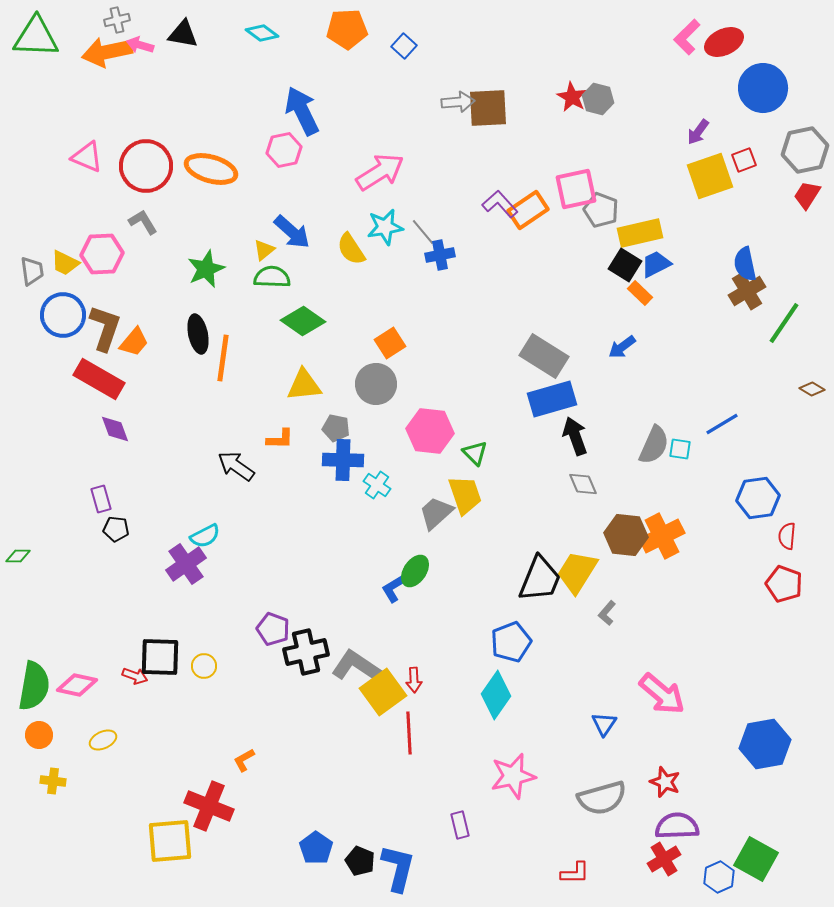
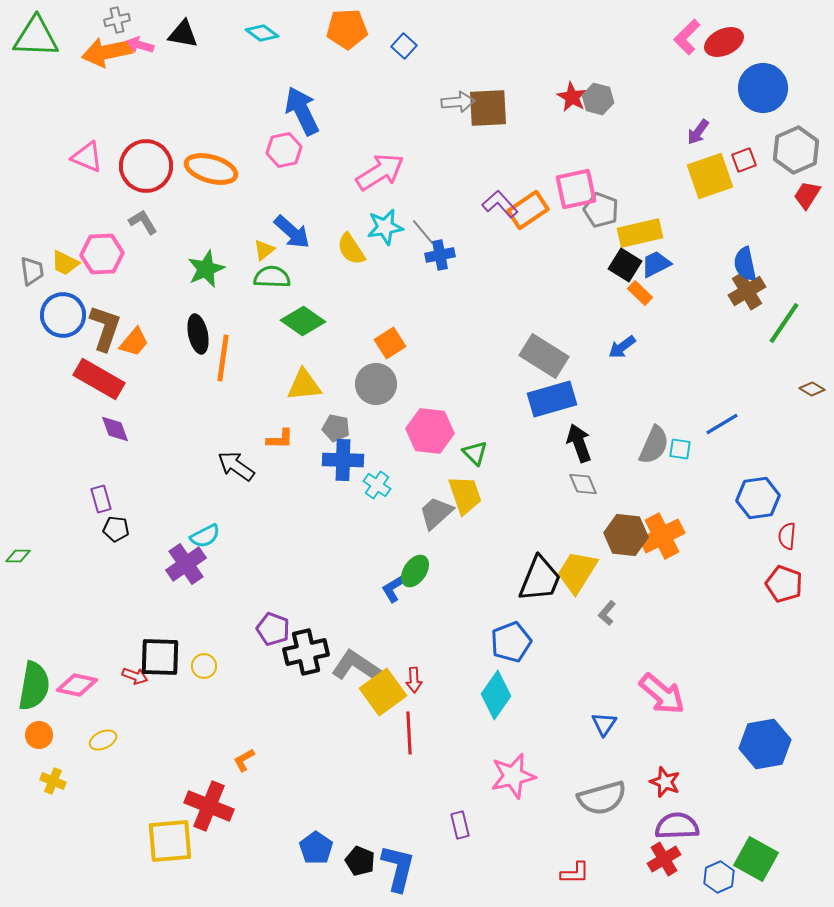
gray hexagon at (805, 150): moved 9 px left; rotated 12 degrees counterclockwise
black arrow at (575, 436): moved 4 px right, 7 px down
yellow cross at (53, 781): rotated 15 degrees clockwise
